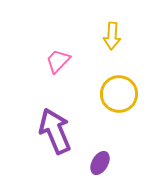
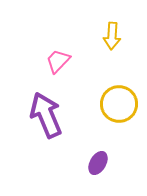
yellow circle: moved 10 px down
purple arrow: moved 9 px left, 16 px up
purple ellipse: moved 2 px left
